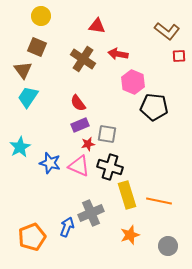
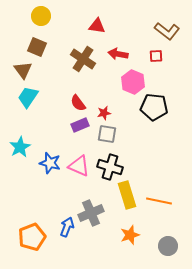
red square: moved 23 px left
red star: moved 16 px right, 31 px up
